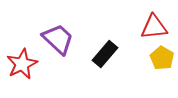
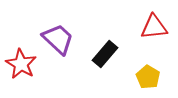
yellow pentagon: moved 14 px left, 19 px down
red star: moved 1 px left; rotated 16 degrees counterclockwise
